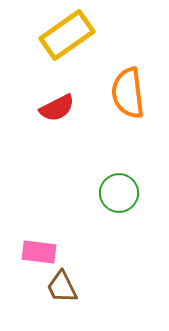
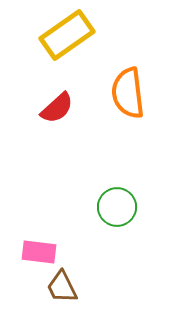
red semicircle: rotated 15 degrees counterclockwise
green circle: moved 2 px left, 14 px down
